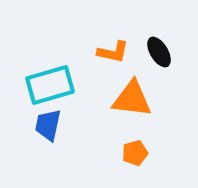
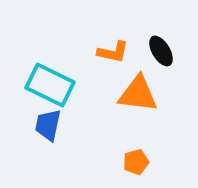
black ellipse: moved 2 px right, 1 px up
cyan rectangle: rotated 42 degrees clockwise
orange triangle: moved 6 px right, 5 px up
orange pentagon: moved 1 px right, 9 px down
